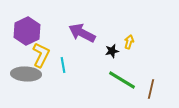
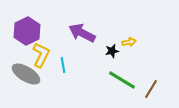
yellow arrow: rotated 64 degrees clockwise
gray ellipse: rotated 28 degrees clockwise
brown line: rotated 18 degrees clockwise
